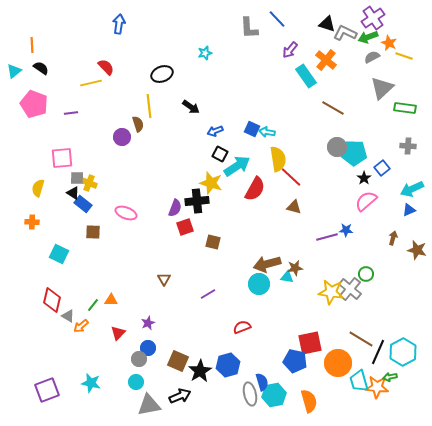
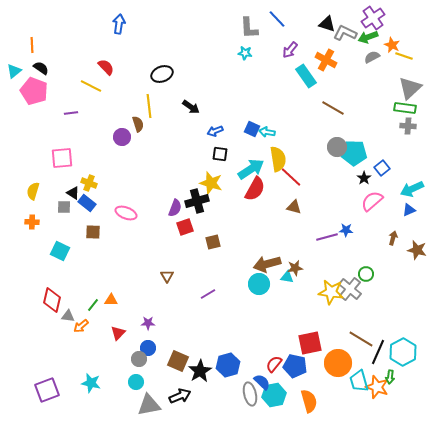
orange star at (389, 43): moved 3 px right, 2 px down
cyan star at (205, 53): moved 40 px right; rotated 24 degrees clockwise
orange cross at (326, 60): rotated 10 degrees counterclockwise
yellow line at (91, 83): moved 3 px down; rotated 40 degrees clockwise
gray triangle at (382, 88): moved 28 px right
pink pentagon at (34, 104): moved 13 px up
gray cross at (408, 146): moved 20 px up
black square at (220, 154): rotated 21 degrees counterclockwise
cyan arrow at (237, 166): moved 14 px right, 3 px down
gray square at (77, 178): moved 13 px left, 29 px down
yellow semicircle at (38, 188): moved 5 px left, 3 px down
black cross at (197, 201): rotated 10 degrees counterclockwise
pink semicircle at (366, 201): moved 6 px right
blue rectangle at (83, 204): moved 4 px right, 1 px up
brown square at (213, 242): rotated 28 degrees counterclockwise
cyan square at (59, 254): moved 1 px right, 3 px up
brown triangle at (164, 279): moved 3 px right, 3 px up
gray triangle at (68, 316): rotated 24 degrees counterclockwise
purple star at (148, 323): rotated 24 degrees clockwise
red semicircle at (242, 327): moved 32 px right, 37 px down; rotated 30 degrees counterclockwise
blue pentagon at (295, 361): moved 5 px down
green arrow at (390, 377): rotated 72 degrees counterclockwise
blue semicircle at (262, 382): rotated 30 degrees counterclockwise
orange star at (377, 387): rotated 15 degrees clockwise
